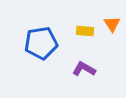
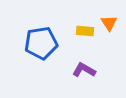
orange triangle: moved 3 px left, 1 px up
purple L-shape: moved 1 px down
